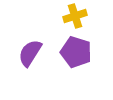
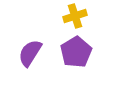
purple pentagon: rotated 24 degrees clockwise
